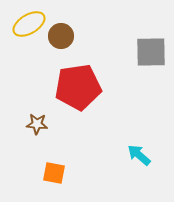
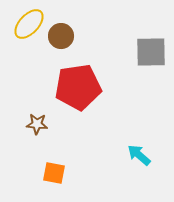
yellow ellipse: rotated 16 degrees counterclockwise
